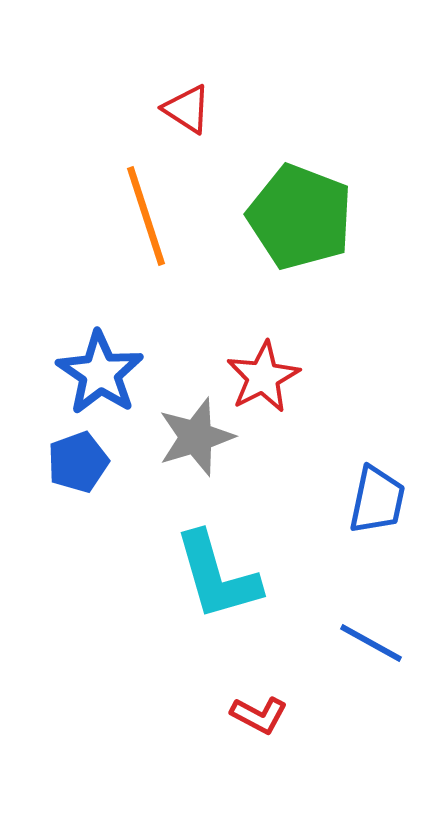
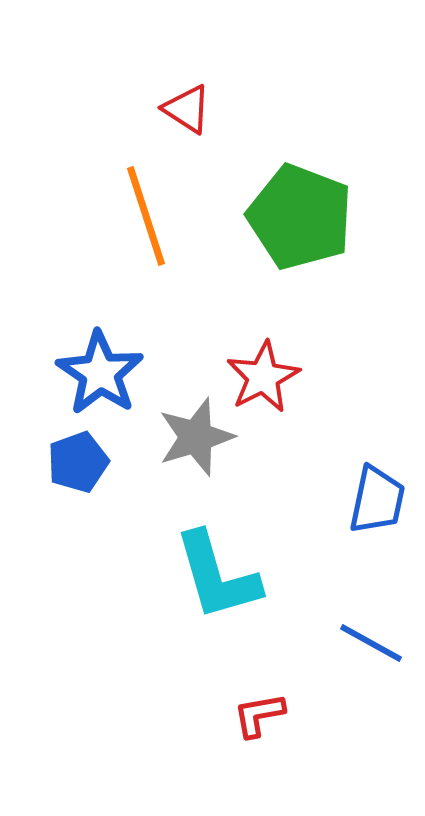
red L-shape: rotated 142 degrees clockwise
